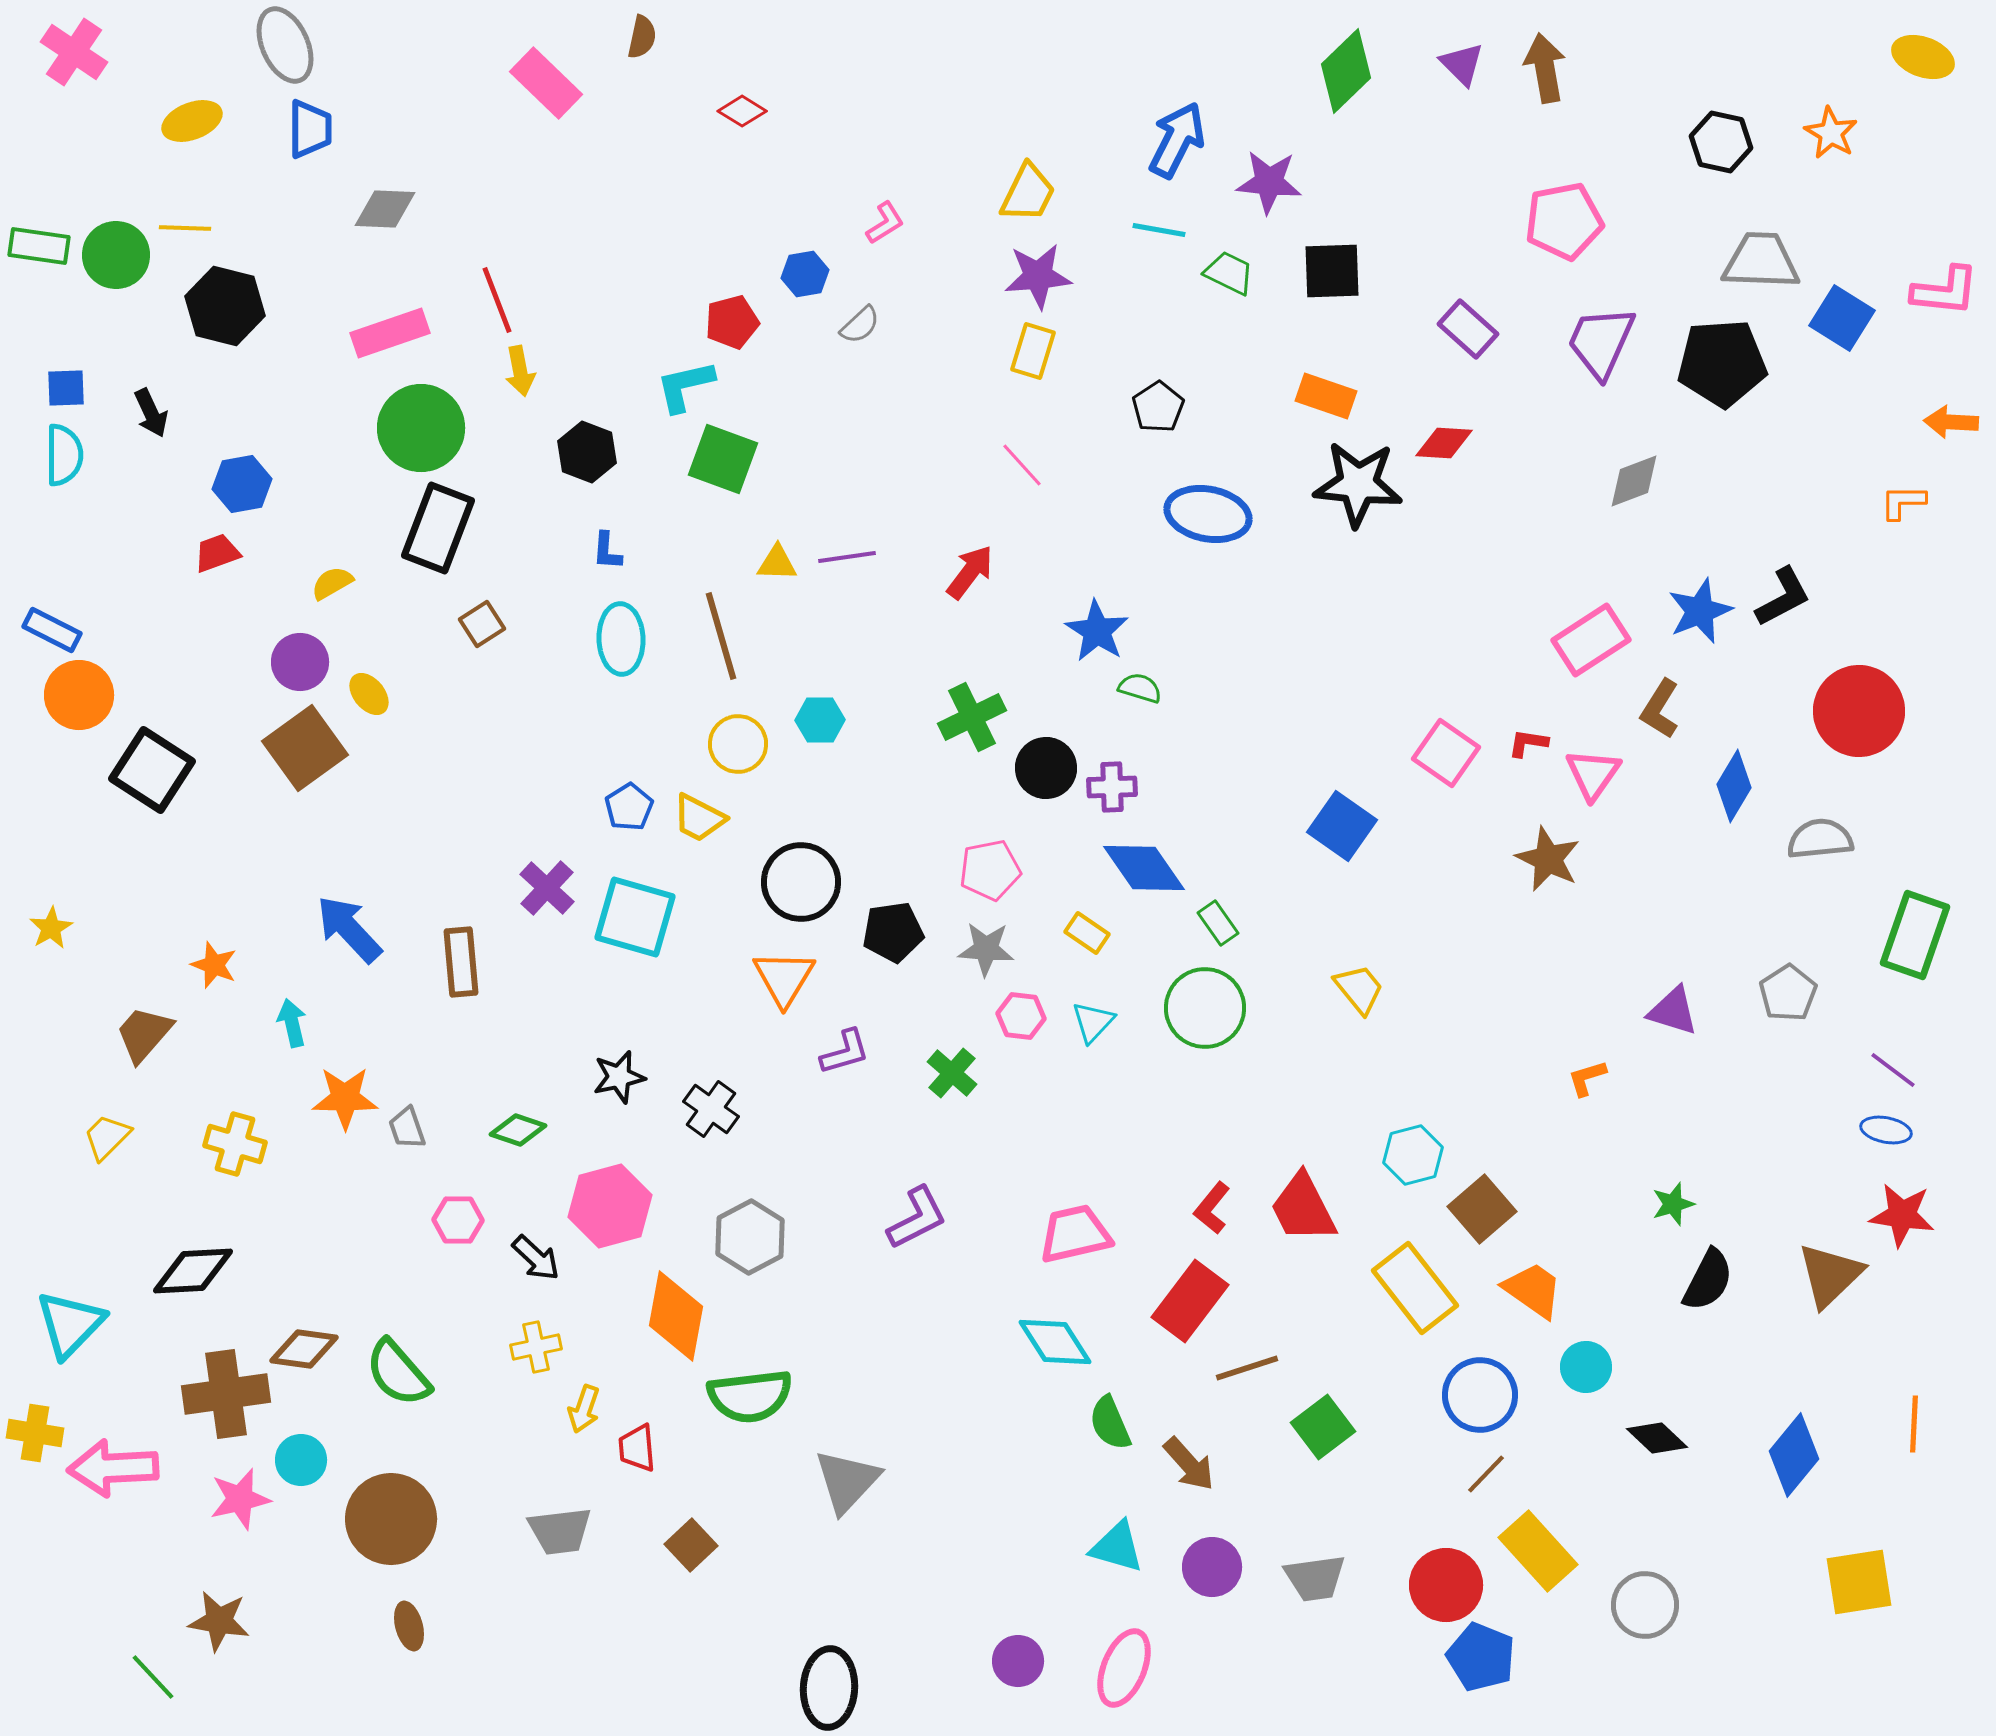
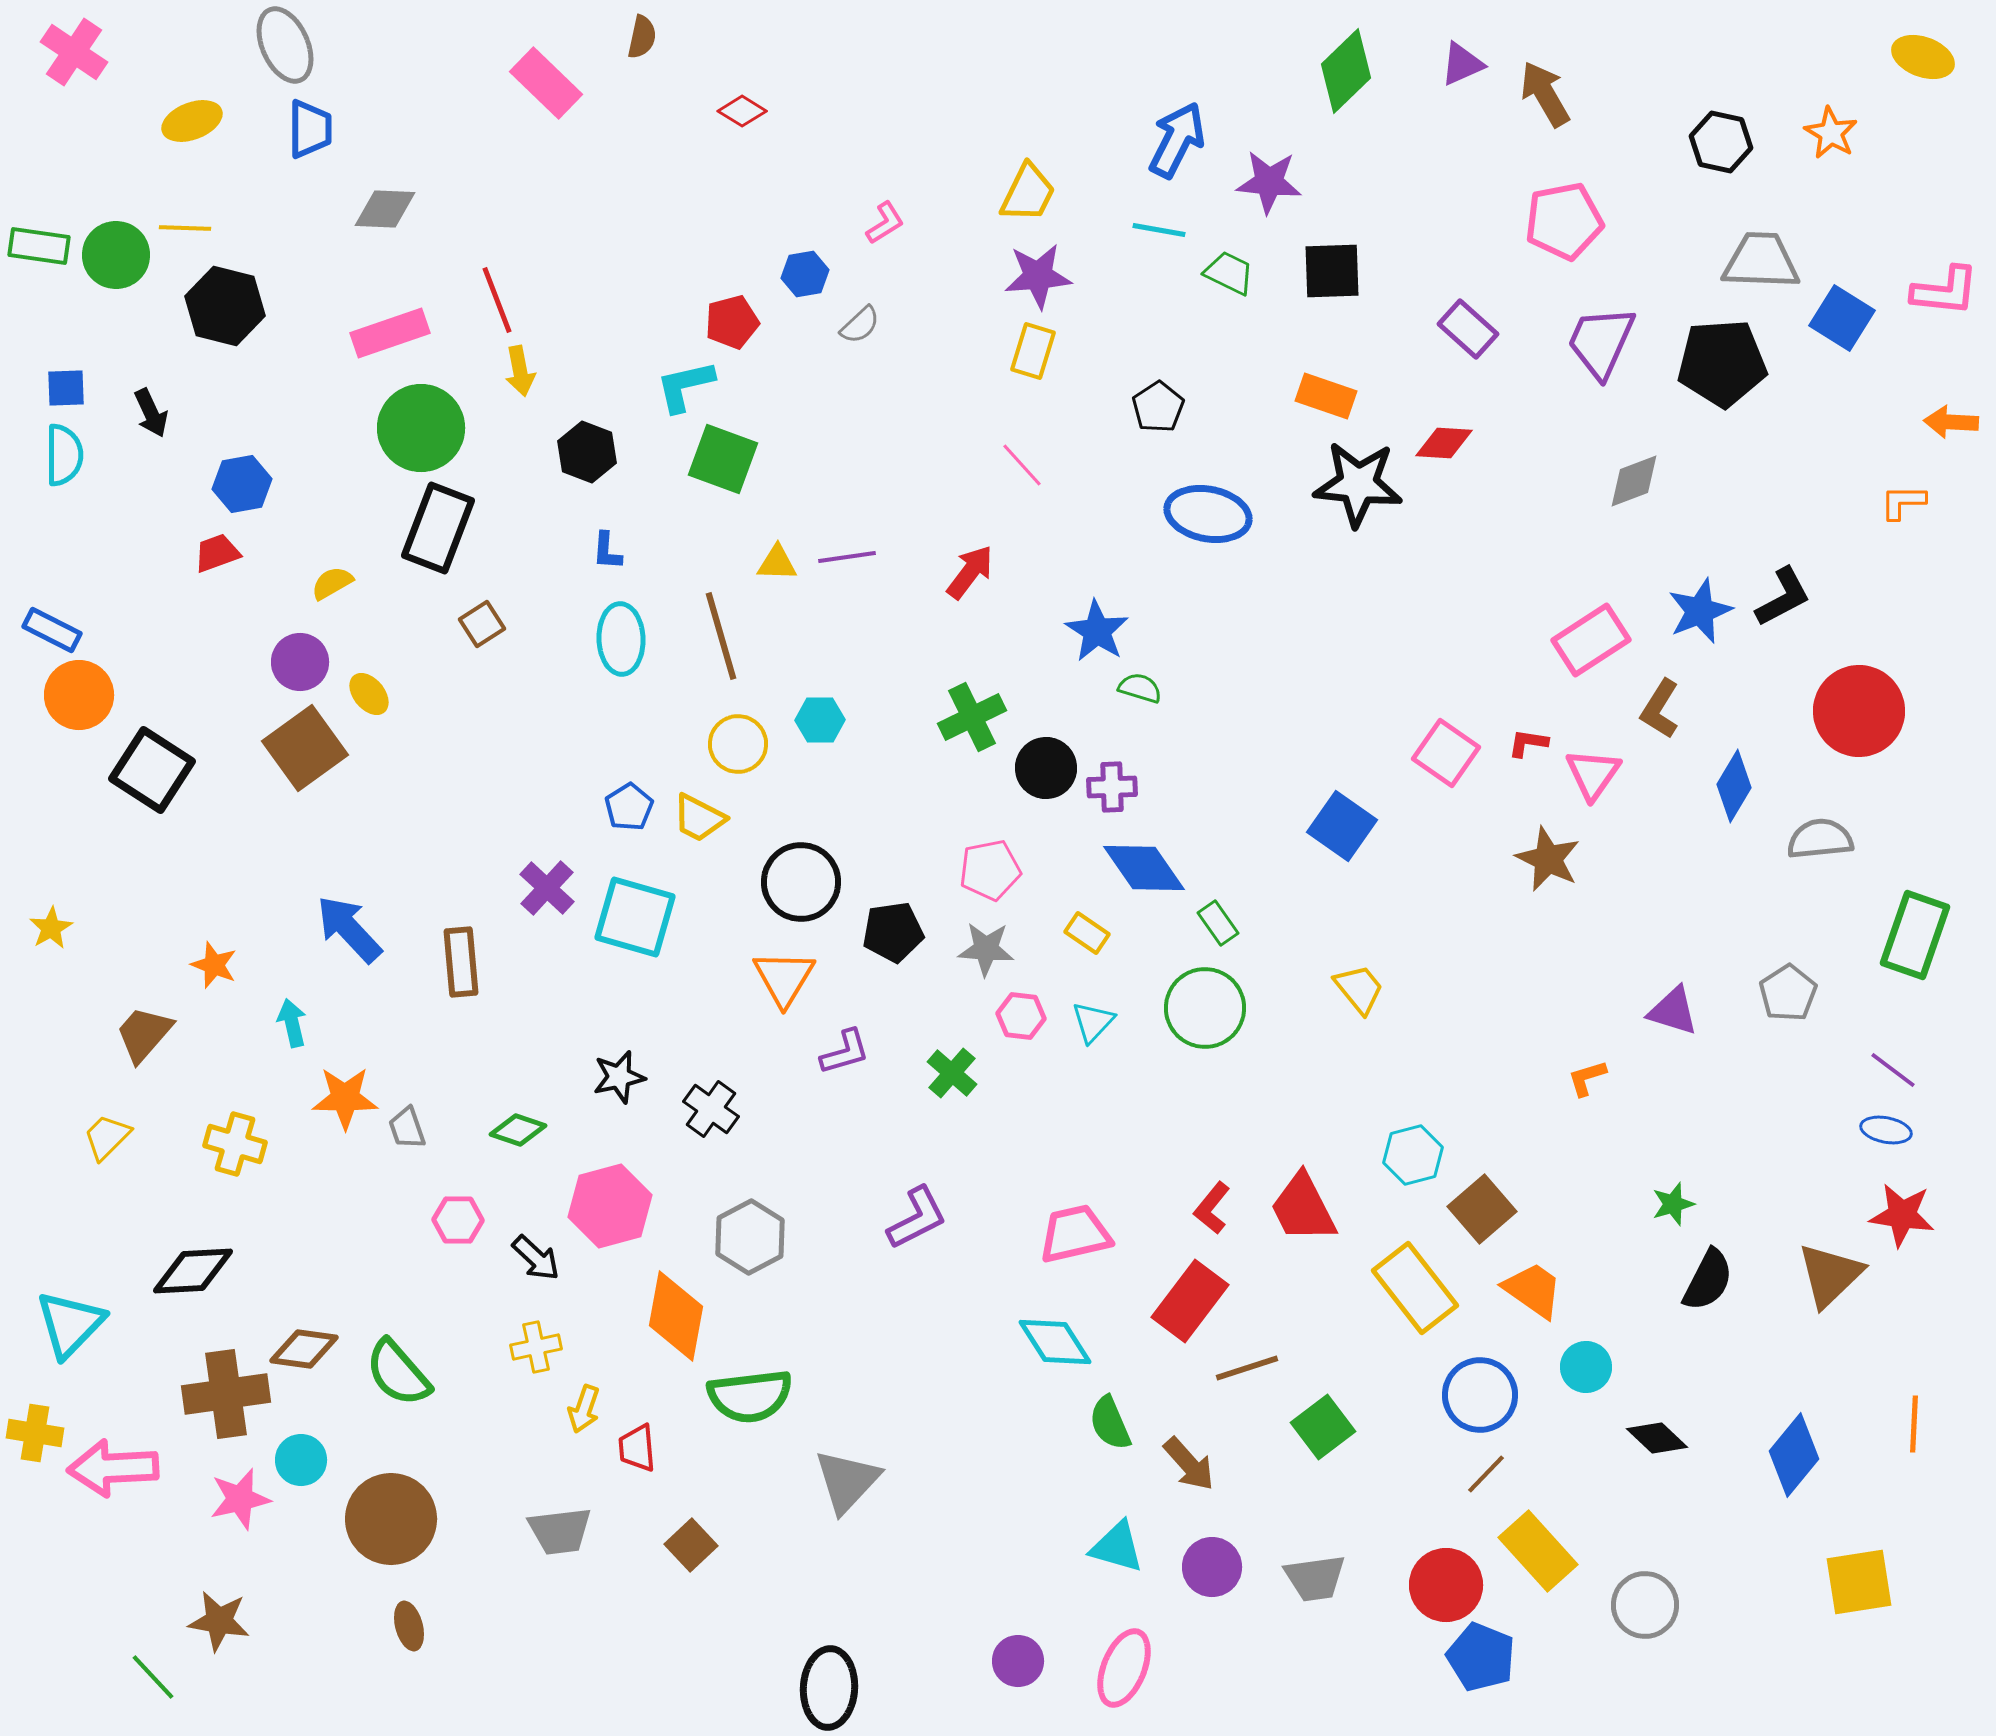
purple triangle at (1462, 64): rotated 51 degrees clockwise
brown arrow at (1545, 68): moved 26 px down; rotated 20 degrees counterclockwise
